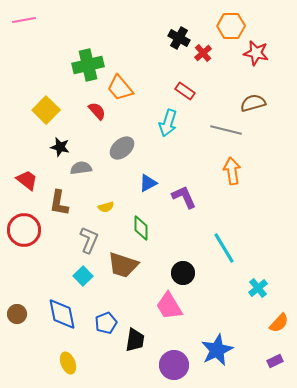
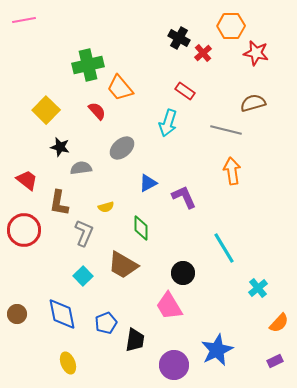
gray L-shape: moved 5 px left, 7 px up
brown trapezoid: rotated 12 degrees clockwise
